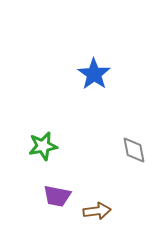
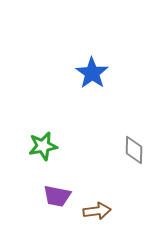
blue star: moved 2 px left, 1 px up
gray diamond: rotated 12 degrees clockwise
